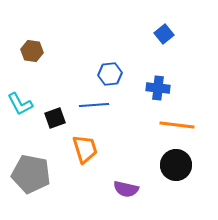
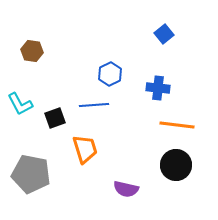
blue hexagon: rotated 20 degrees counterclockwise
